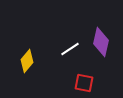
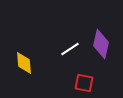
purple diamond: moved 2 px down
yellow diamond: moved 3 px left, 2 px down; rotated 45 degrees counterclockwise
